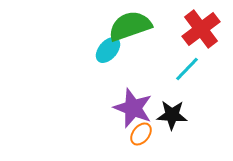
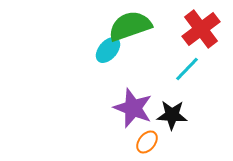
orange ellipse: moved 6 px right, 8 px down
